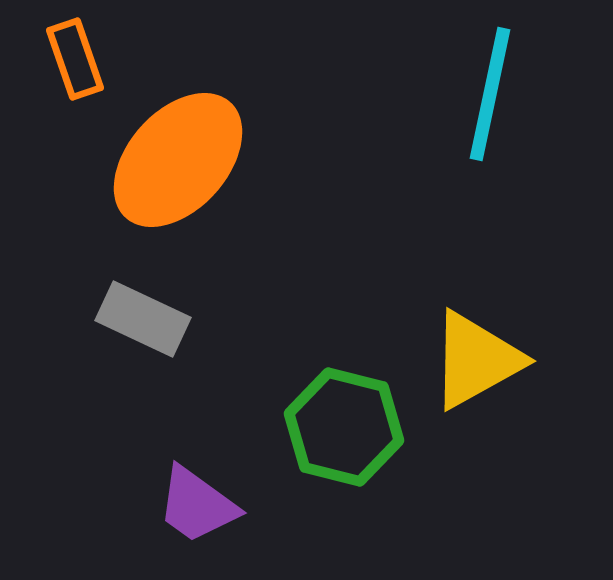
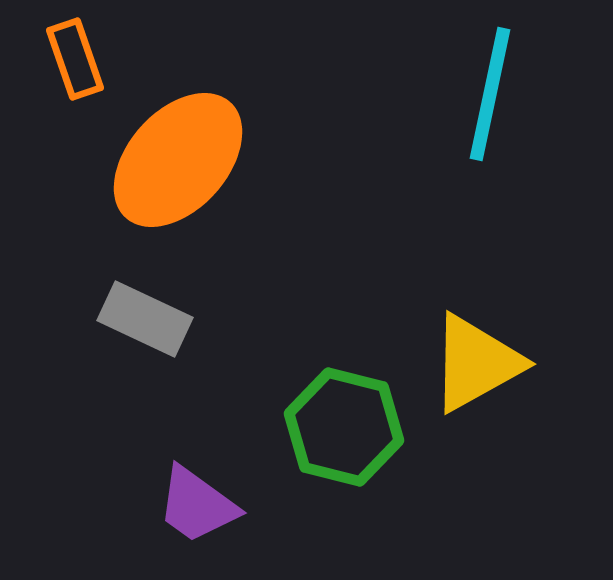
gray rectangle: moved 2 px right
yellow triangle: moved 3 px down
